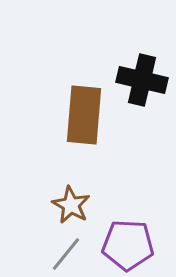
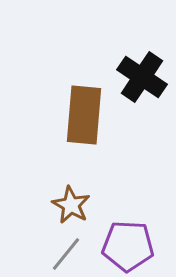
black cross: moved 3 px up; rotated 21 degrees clockwise
purple pentagon: moved 1 px down
